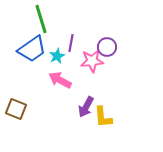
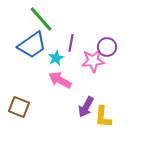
green line: rotated 24 degrees counterclockwise
blue trapezoid: moved 4 px up
cyan star: moved 1 px left, 2 px down
pink star: moved 1 px right
brown square: moved 3 px right, 2 px up
yellow L-shape: rotated 10 degrees clockwise
